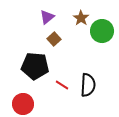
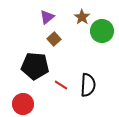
brown star: moved 1 px right, 1 px up
red line: moved 1 px left
